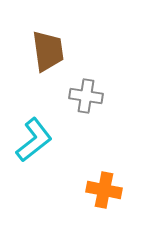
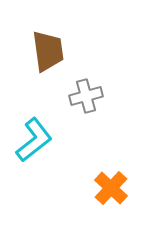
gray cross: rotated 24 degrees counterclockwise
orange cross: moved 7 px right, 2 px up; rotated 32 degrees clockwise
